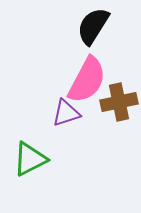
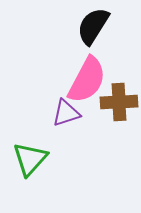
brown cross: rotated 9 degrees clockwise
green triangle: rotated 21 degrees counterclockwise
